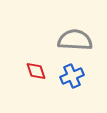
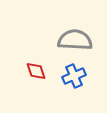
blue cross: moved 2 px right
